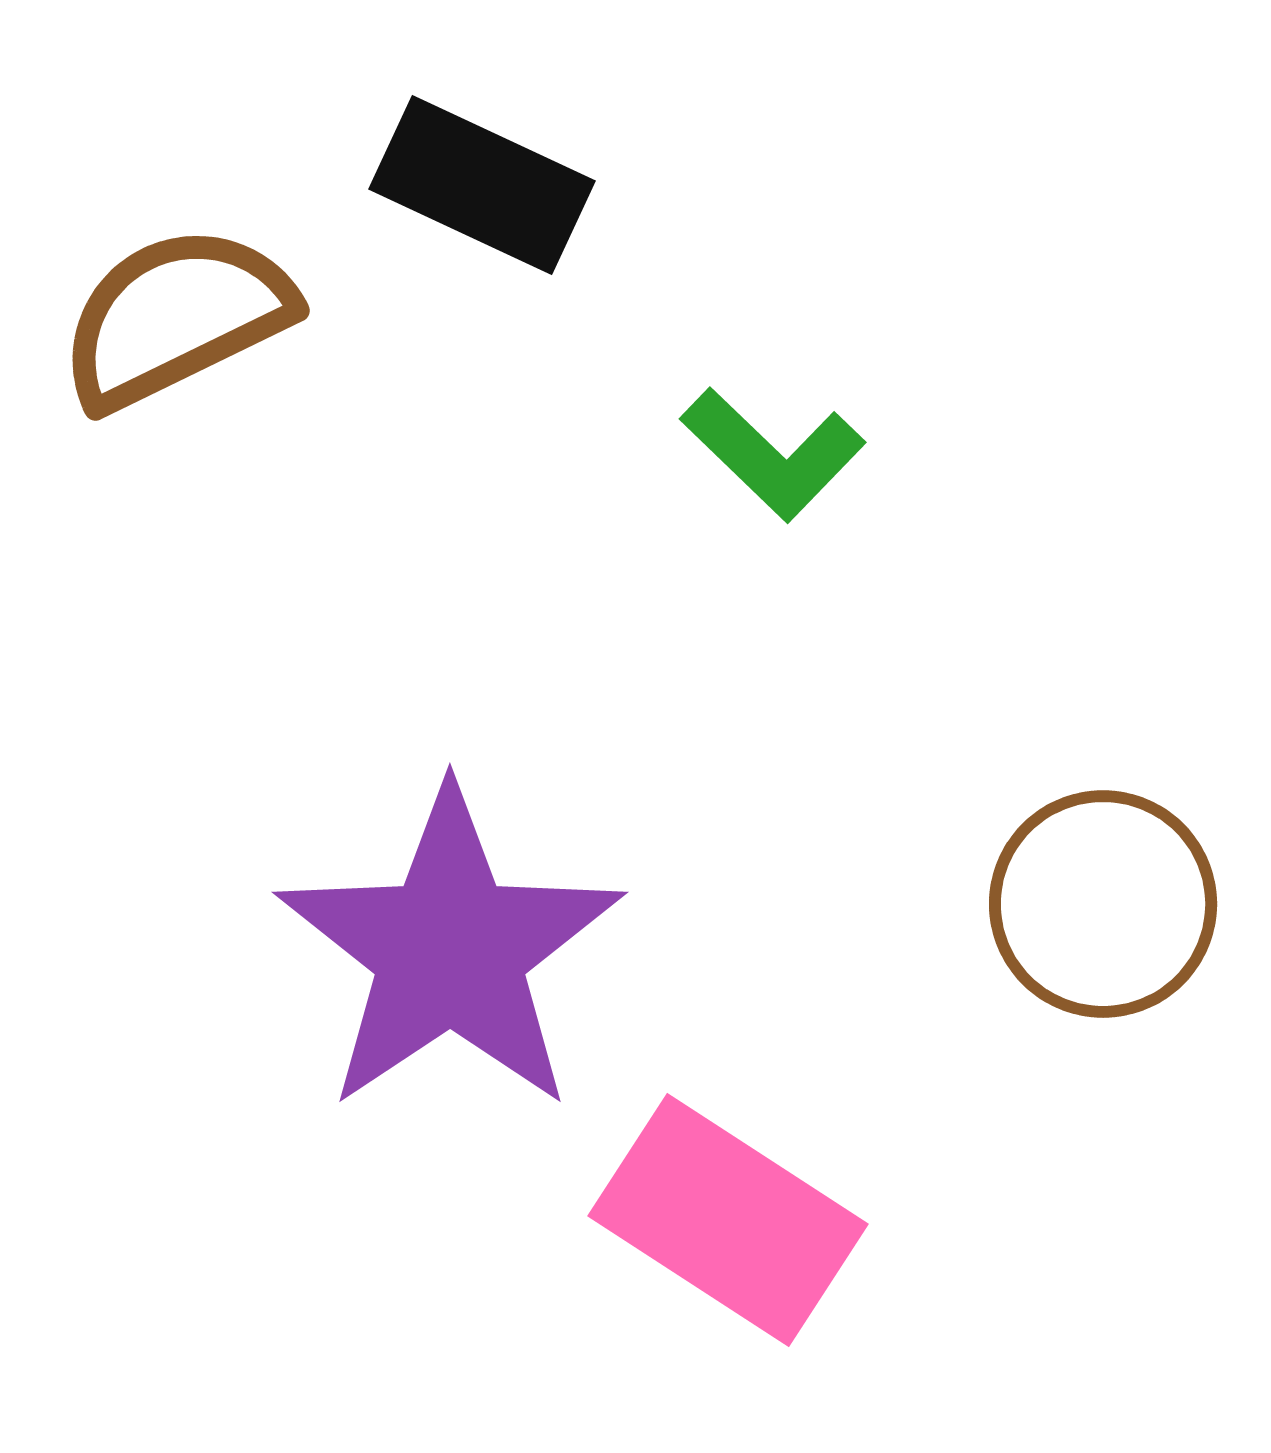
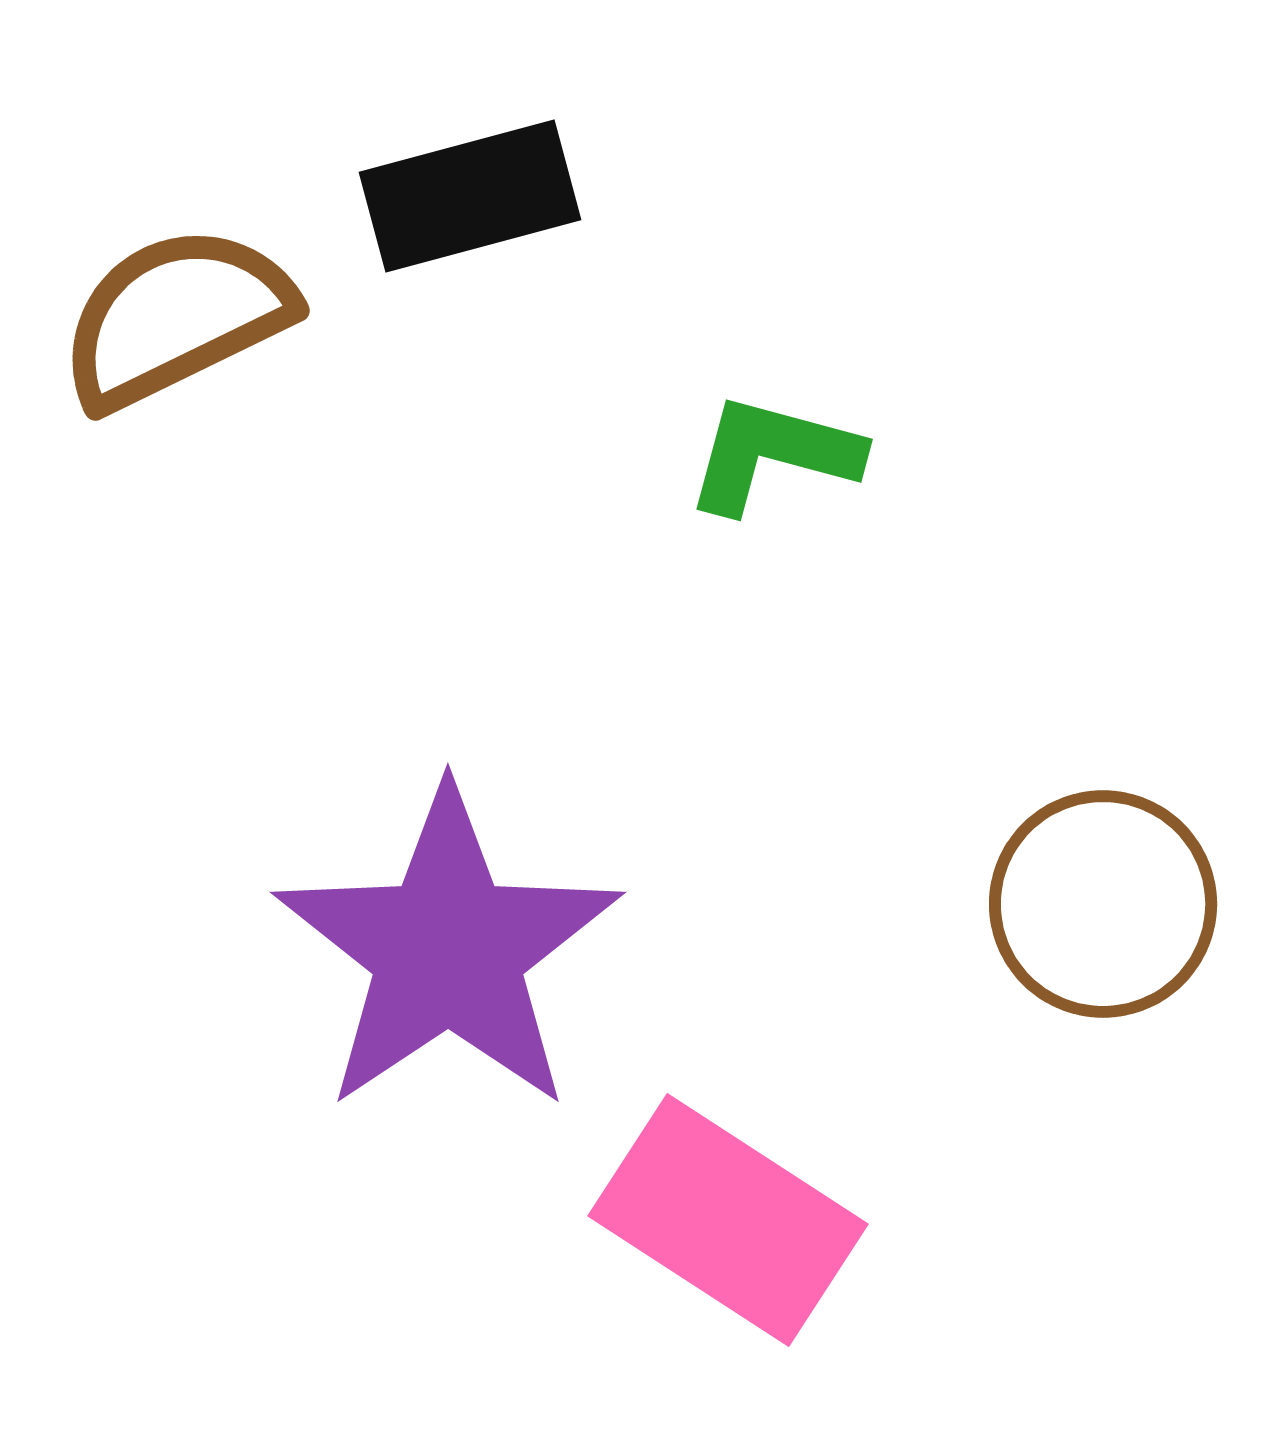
black rectangle: moved 12 px left, 11 px down; rotated 40 degrees counterclockwise
green L-shape: rotated 151 degrees clockwise
purple star: moved 2 px left
